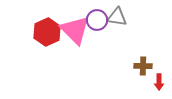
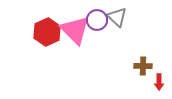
gray triangle: rotated 35 degrees clockwise
